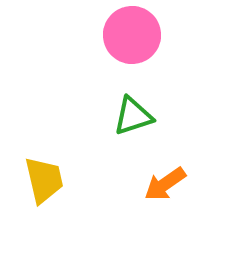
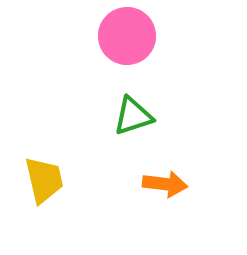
pink circle: moved 5 px left, 1 px down
orange arrow: rotated 138 degrees counterclockwise
